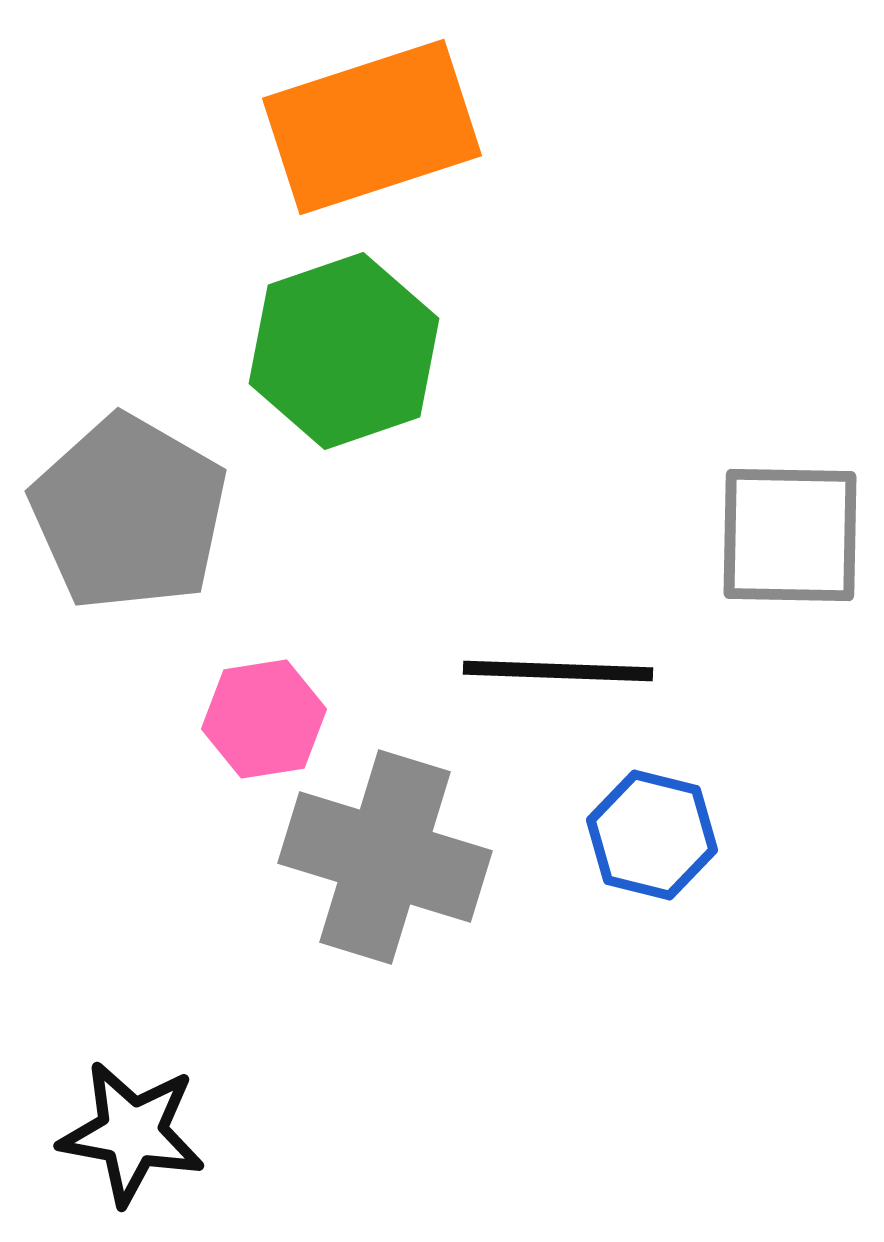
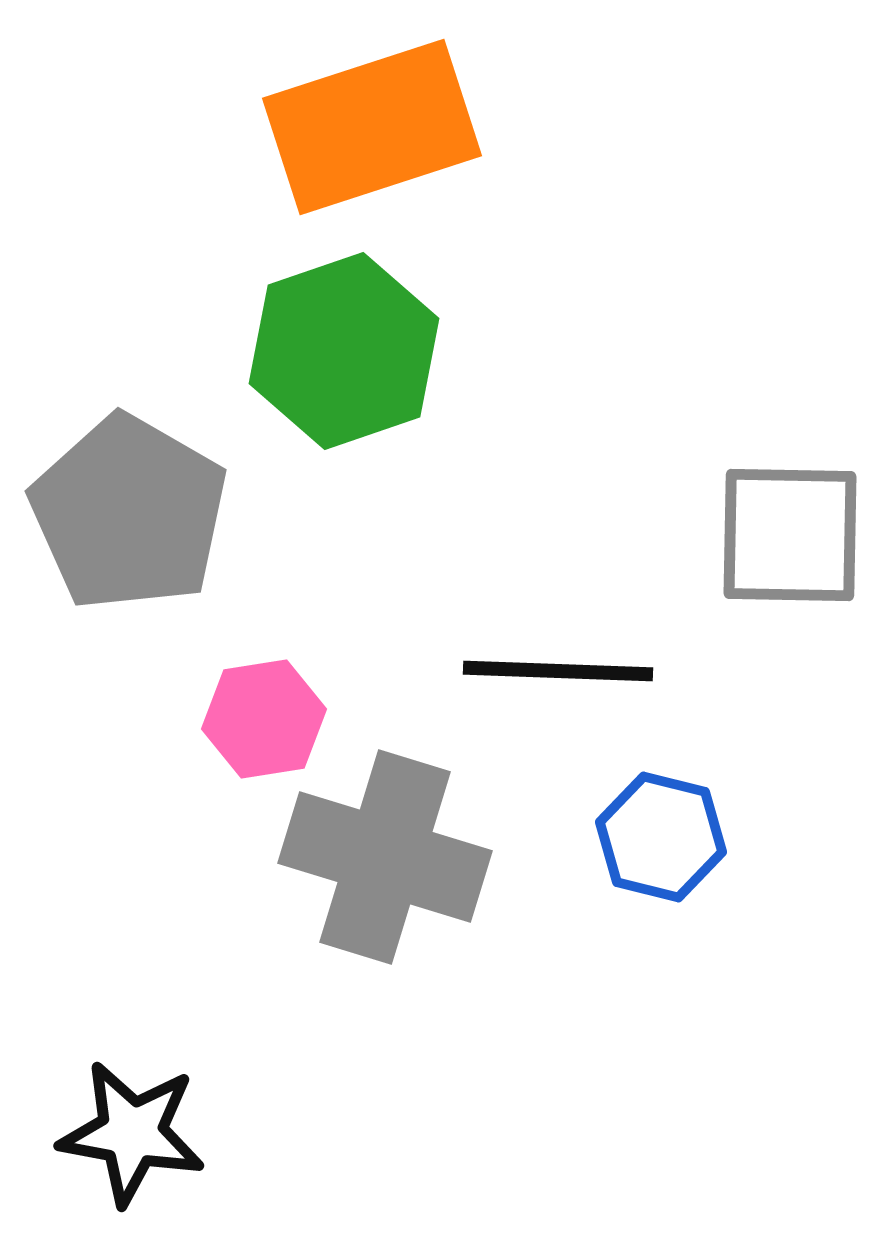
blue hexagon: moved 9 px right, 2 px down
